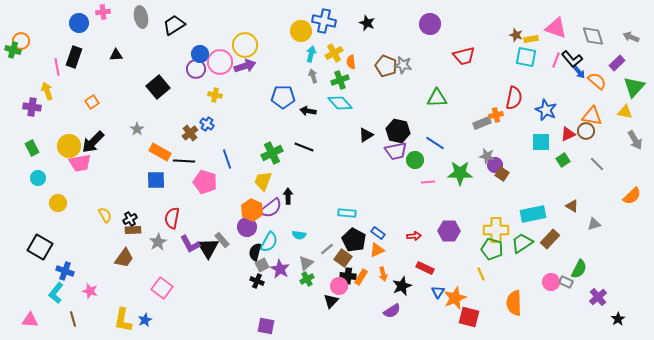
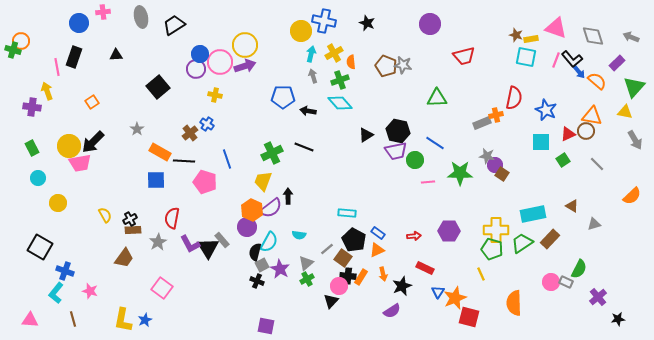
black star at (618, 319): rotated 24 degrees clockwise
